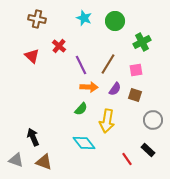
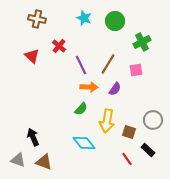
brown square: moved 6 px left, 37 px down
gray triangle: moved 2 px right
